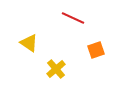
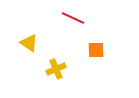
orange square: rotated 18 degrees clockwise
yellow cross: rotated 18 degrees clockwise
